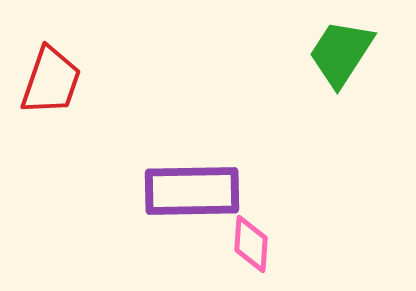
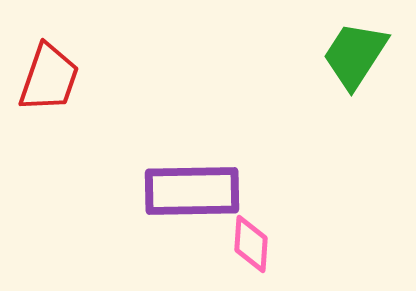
green trapezoid: moved 14 px right, 2 px down
red trapezoid: moved 2 px left, 3 px up
